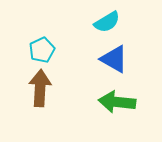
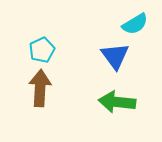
cyan semicircle: moved 28 px right, 2 px down
blue triangle: moved 1 px right, 3 px up; rotated 24 degrees clockwise
